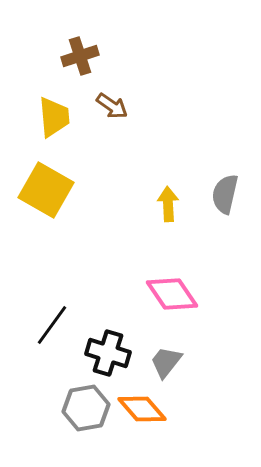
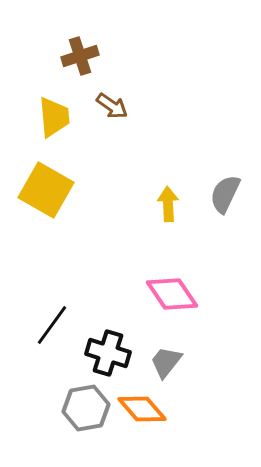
gray semicircle: rotated 12 degrees clockwise
